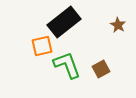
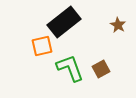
green L-shape: moved 3 px right, 3 px down
